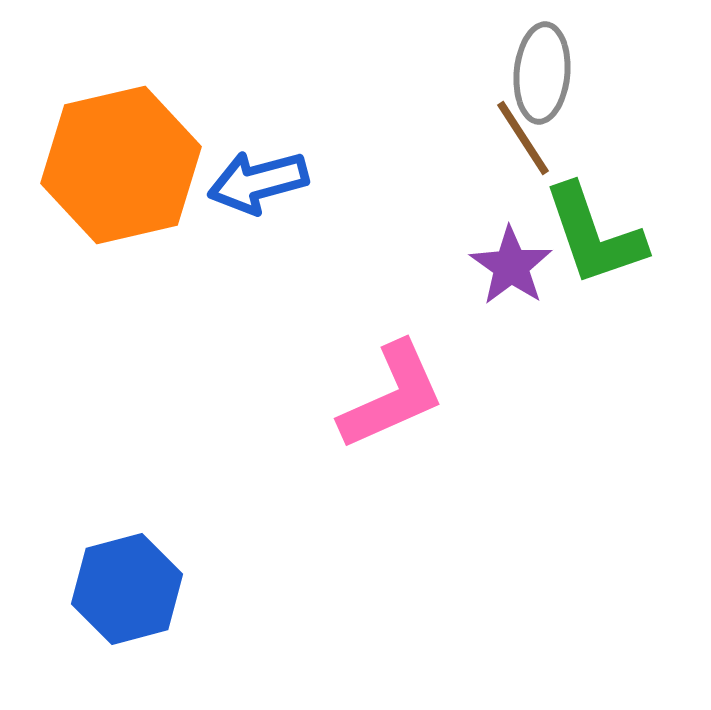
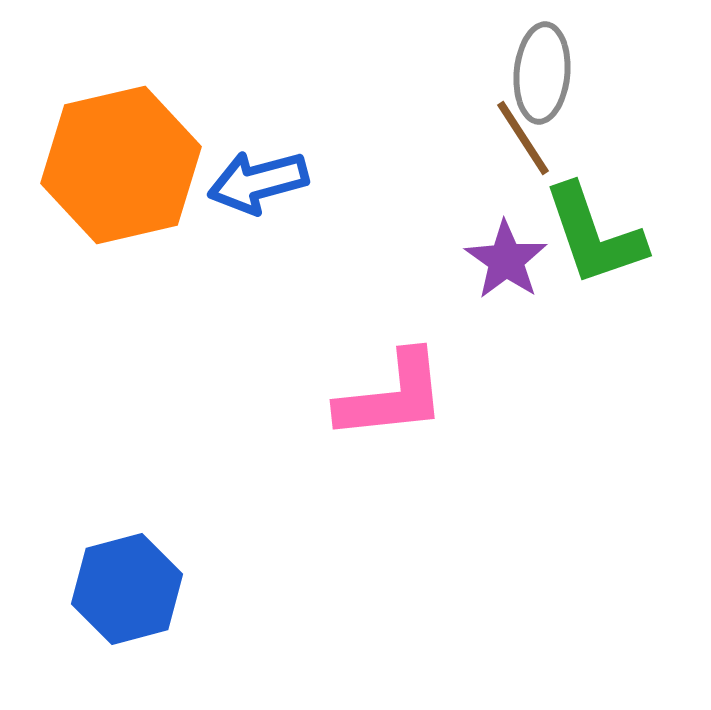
purple star: moved 5 px left, 6 px up
pink L-shape: rotated 18 degrees clockwise
